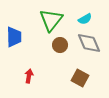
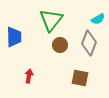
cyan semicircle: moved 13 px right
gray diamond: rotated 45 degrees clockwise
brown square: rotated 18 degrees counterclockwise
